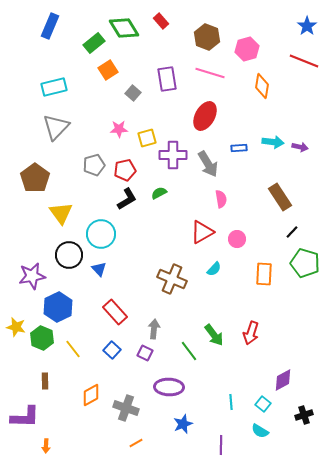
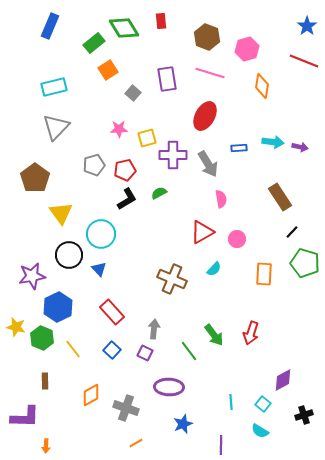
red rectangle at (161, 21): rotated 35 degrees clockwise
red rectangle at (115, 312): moved 3 px left
